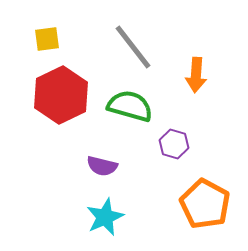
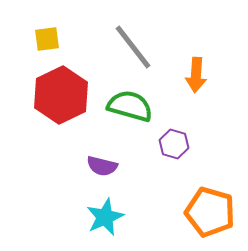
orange pentagon: moved 5 px right, 8 px down; rotated 12 degrees counterclockwise
